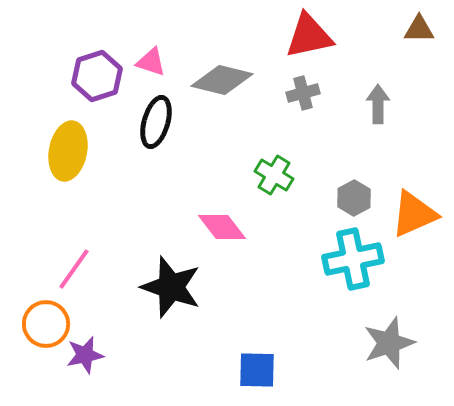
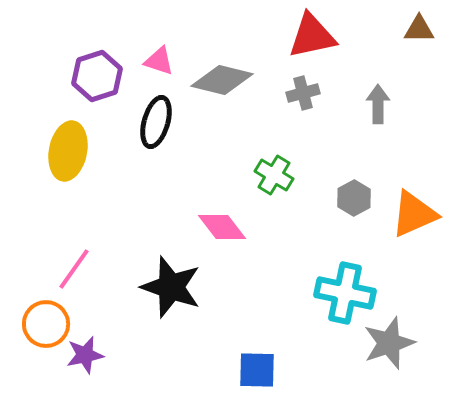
red triangle: moved 3 px right
pink triangle: moved 8 px right, 1 px up
cyan cross: moved 8 px left, 34 px down; rotated 24 degrees clockwise
